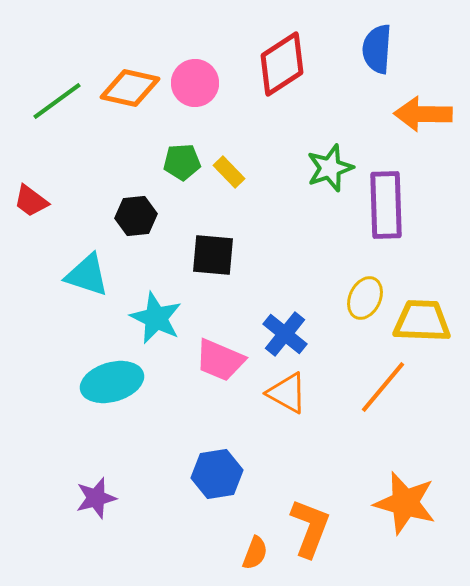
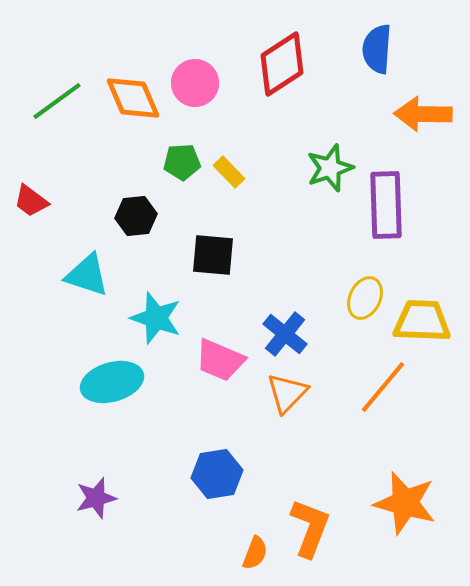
orange diamond: moved 3 px right, 10 px down; rotated 54 degrees clockwise
cyan star: rotated 6 degrees counterclockwise
orange triangle: rotated 45 degrees clockwise
